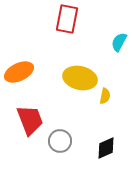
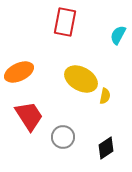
red rectangle: moved 2 px left, 3 px down
cyan semicircle: moved 1 px left, 7 px up
yellow ellipse: moved 1 px right, 1 px down; rotated 16 degrees clockwise
red trapezoid: moved 1 px left, 4 px up; rotated 12 degrees counterclockwise
gray circle: moved 3 px right, 4 px up
black diamond: rotated 10 degrees counterclockwise
